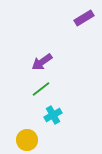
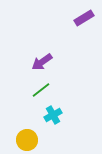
green line: moved 1 px down
